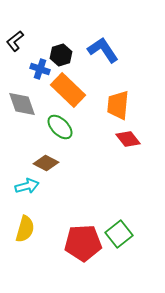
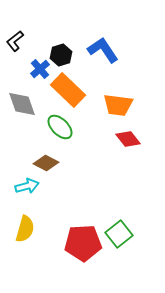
blue cross: rotated 30 degrees clockwise
orange trapezoid: rotated 88 degrees counterclockwise
